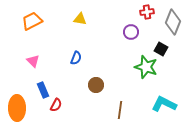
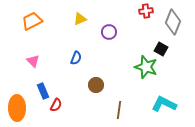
red cross: moved 1 px left, 1 px up
yellow triangle: rotated 32 degrees counterclockwise
purple circle: moved 22 px left
blue rectangle: moved 1 px down
brown line: moved 1 px left
